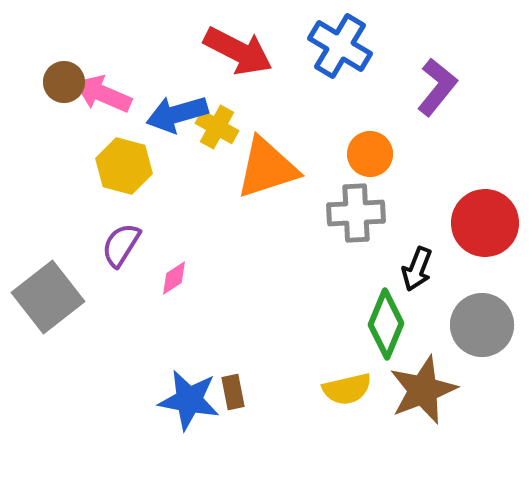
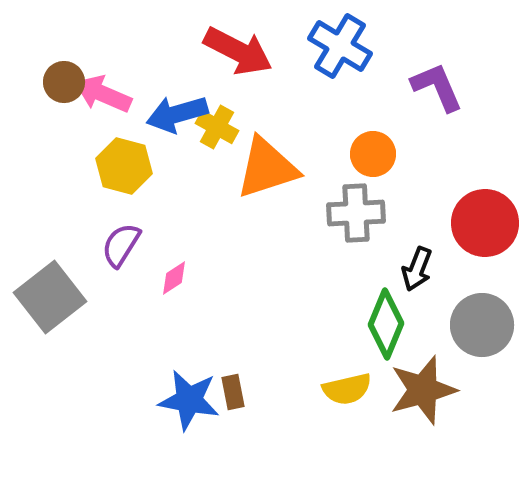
purple L-shape: rotated 62 degrees counterclockwise
orange circle: moved 3 px right
gray square: moved 2 px right
brown star: rotated 6 degrees clockwise
